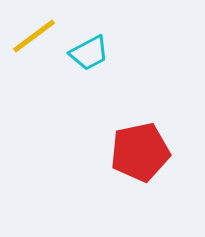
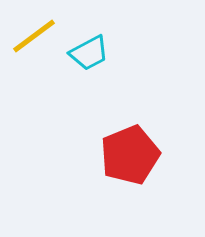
red pentagon: moved 10 px left, 3 px down; rotated 10 degrees counterclockwise
